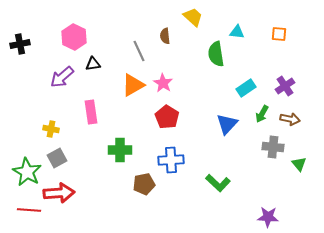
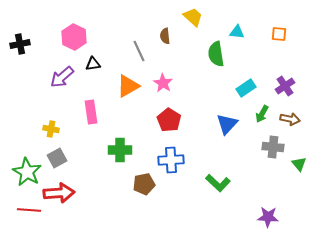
orange triangle: moved 5 px left, 1 px down
red pentagon: moved 2 px right, 3 px down
